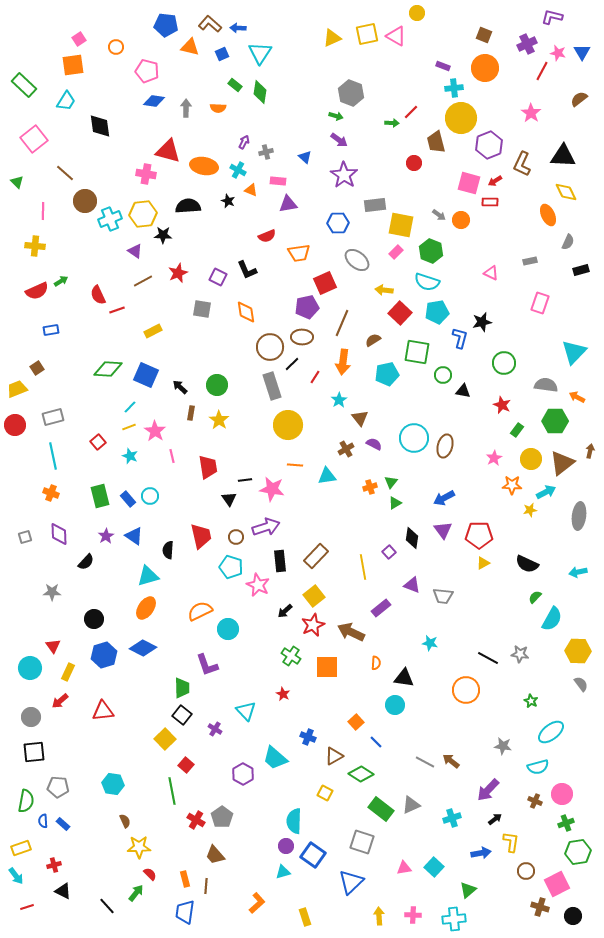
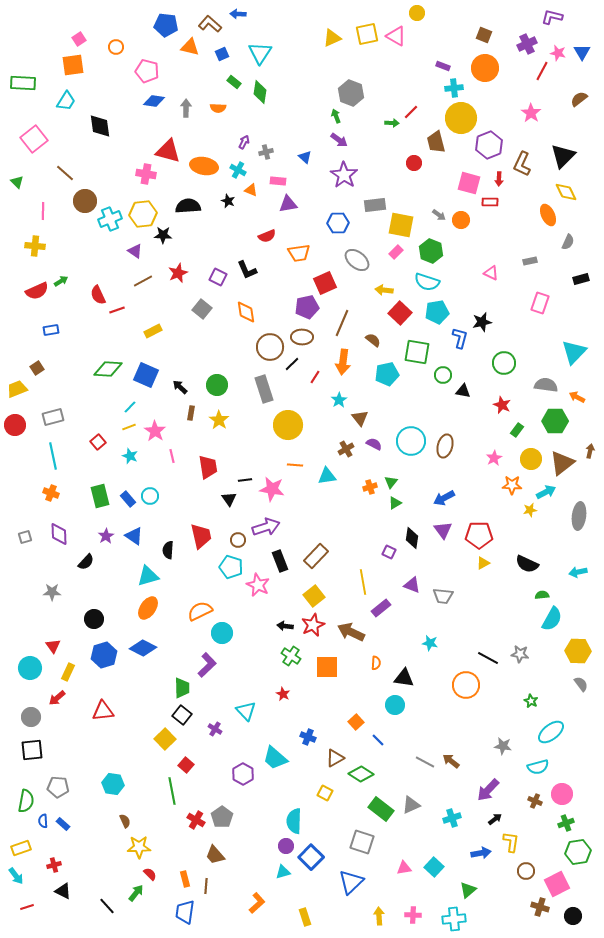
blue arrow at (238, 28): moved 14 px up
green rectangle at (24, 85): moved 1 px left, 2 px up; rotated 40 degrees counterclockwise
green rectangle at (235, 85): moved 1 px left, 3 px up
green arrow at (336, 116): rotated 128 degrees counterclockwise
black triangle at (563, 156): rotated 48 degrees counterclockwise
red arrow at (495, 181): moved 4 px right, 2 px up; rotated 56 degrees counterclockwise
black rectangle at (581, 270): moved 9 px down
gray square at (202, 309): rotated 30 degrees clockwise
brown semicircle at (373, 340): rotated 70 degrees clockwise
gray rectangle at (272, 386): moved 8 px left, 3 px down
cyan circle at (414, 438): moved 3 px left, 3 px down
brown circle at (236, 537): moved 2 px right, 3 px down
purple square at (389, 552): rotated 24 degrees counterclockwise
black rectangle at (280, 561): rotated 15 degrees counterclockwise
yellow line at (363, 567): moved 15 px down
green semicircle at (535, 597): moved 7 px right, 2 px up; rotated 40 degrees clockwise
orange ellipse at (146, 608): moved 2 px right
black arrow at (285, 611): moved 15 px down; rotated 49 degrees clockwise
cyan circle at (228, 629): moved 6 px left, 4 px down
purple L-shape at (207, 665): rotated 115 degrees counterclockwise
orange circle at (466, 690): moved 5 px up
red arrow at (60, 701): moved 3 px left, 3 px up
blue line at (376, 742): moved 2 px right, 2 px up
black square at (34, 752): moved 2 px left, 2 px up
brown triangle at (334, 756): moved 1 px right, 2 px down
blue square at (313, 855): moved 2 px left, 2 px down; rotated 10 degrees clockwise
